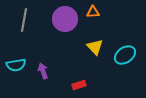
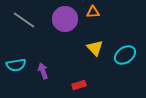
gray line: rotated 65 degrees counterclockwise
yellow triangle: moved 1 px down
